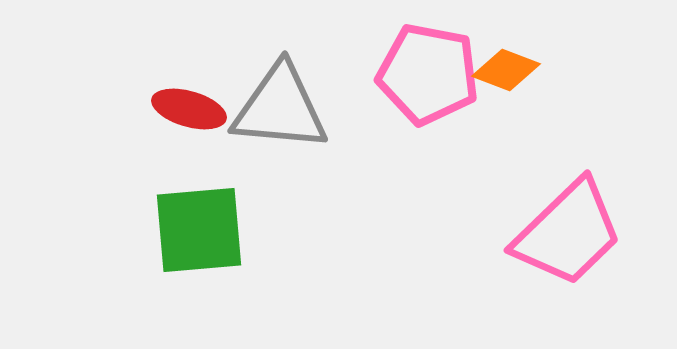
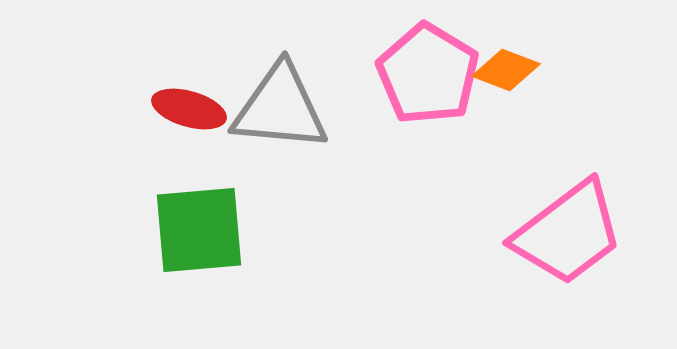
pink pentagon: rotated 20 degrees clockwise
pink trapezoid: rotated 7 degrees clockwise
